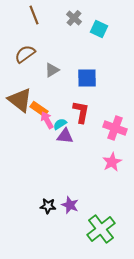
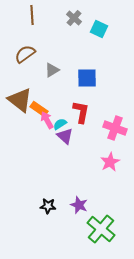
brown line: moved 2 px left; rotated 18 degrees clockwise
purple triangle: rotated 36 degrees clockwise
pink star: moved 2 px left
purple star: moved 9 px right
green cross: rotated 12 degrees counterclockwise
